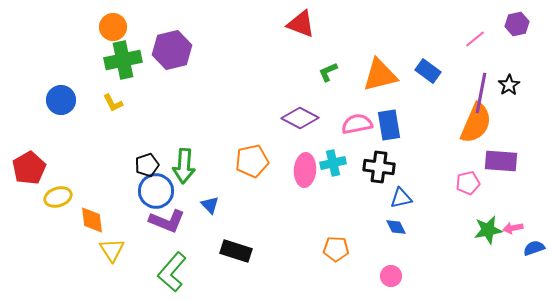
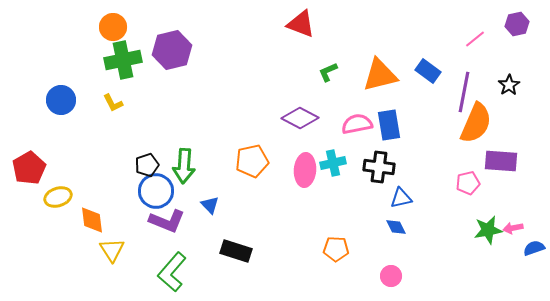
purple line at (481, 93): moved 17 px left, 1 px up
